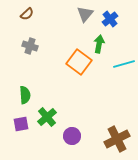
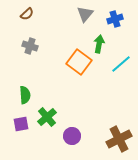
blue cross: moved 5 px right; rotated 21 degrees clockwise
cyan line: moved 3 px left; rotated 25 degrees counterclockwise
brown cross: moved 2 px right
